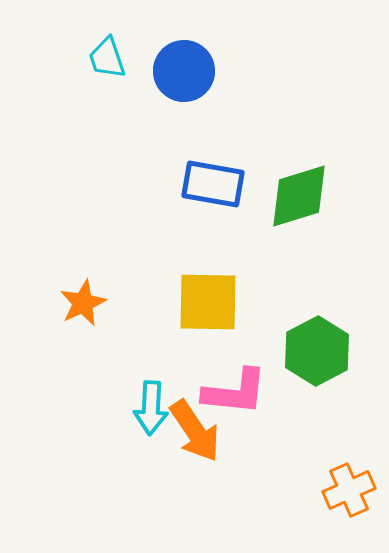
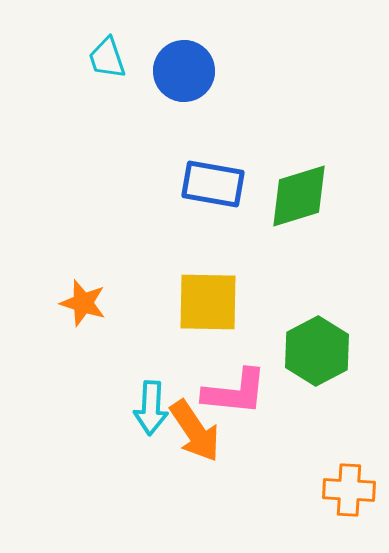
orange star: rotated 30 degrees counterclockwise
orange cross: rotated 27 degrees clockwise
